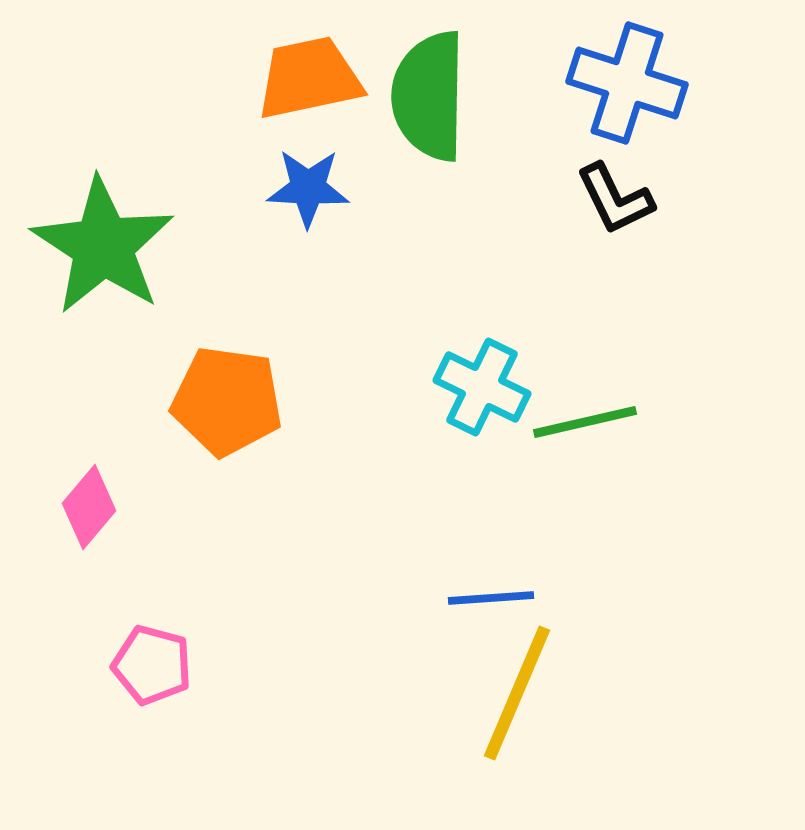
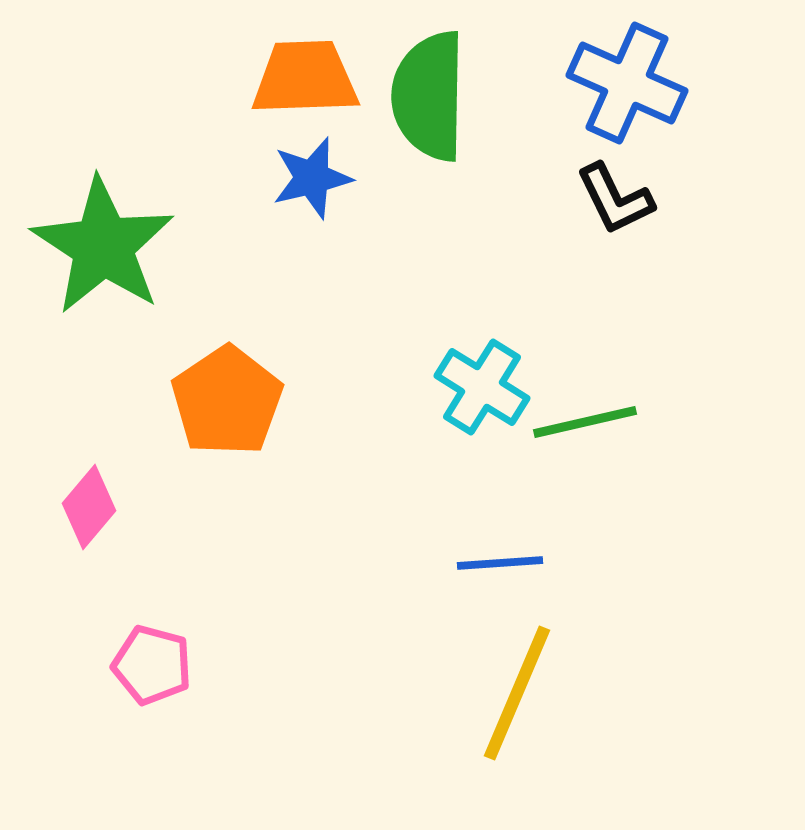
orange trapezoid: moved 4 px left; rotated 10 degrees clockwise
blue cross: rotated 6 degrees clockwise
blue star: moved 4 px right, 10 px up; rotated 16 degrees counterclockwise
cyan cross: rotated 6 degrees clockwise
orange pentagon: rotated 30 degrees clockwise
blue line: moved 9 px right, 35 px up
